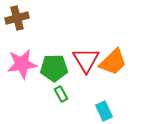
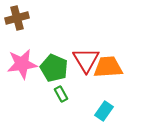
orange trapezoid: moved 5 px left, 5 px down; rotated 140 degrees counterclockwise
green pentagon: rotated 24 degrees clockwise
cyan rectangle: rotated 60 degrees clockwise
